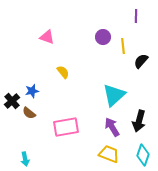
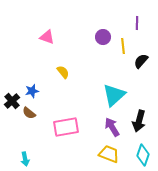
purple line: moved 1 px right, 7 px down
